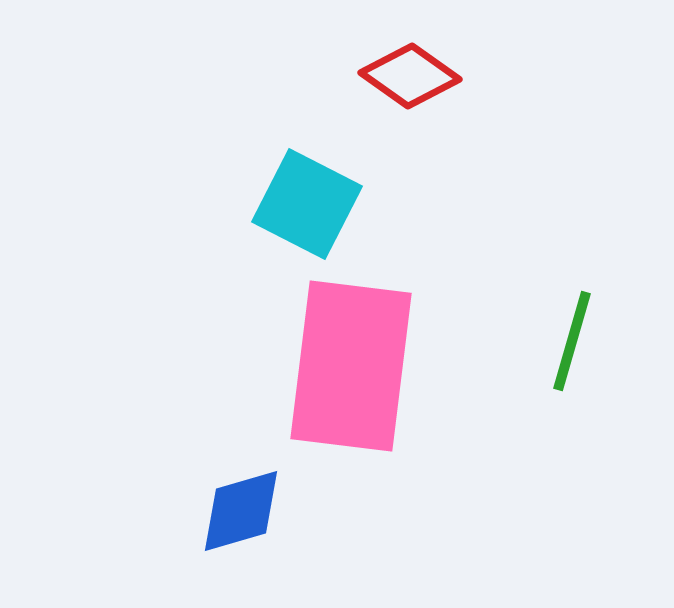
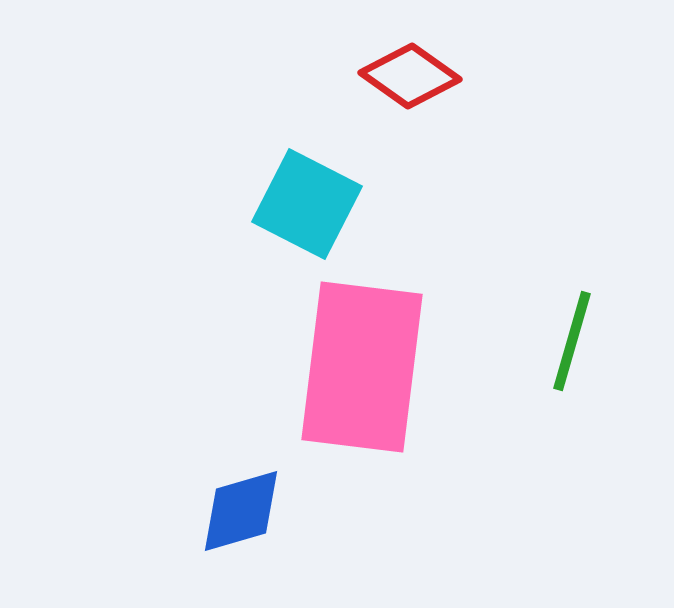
pink rectangle: moved 11 px right, 1 px down
